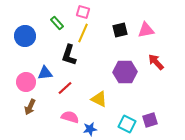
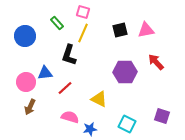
purple square: moved 12 px right, 4 px up; rotated 35 degrees clockwise
